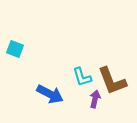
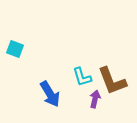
blue arrow: rotated 32 degrees clockwise
